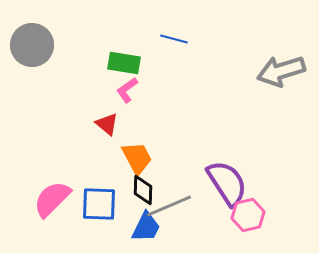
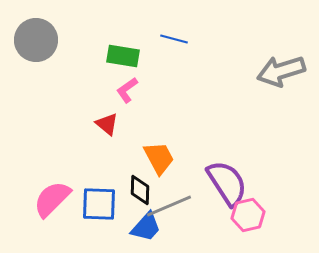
gray circle: moved 4 px right, 5 px up
green rectangle: moved 1 px left, 7 px up
orange trapezoid: moved 22 px right
black diamond: moved 3 px left
blue trapezoid: rotated 16 degrees clockwise
